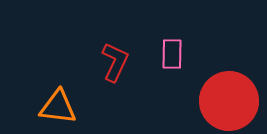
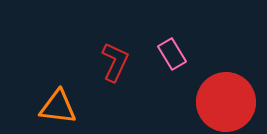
pink rectangle: rotated 32 degrees counterclockwise
red circle: moved 3 px left, 1 px down
